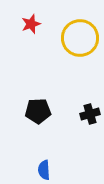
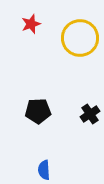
black cross: rotated 18 degrees counterclockwise
